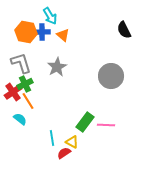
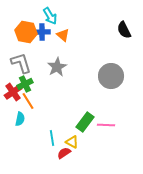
cyan semicircle: rotated 64 degrees clockwise
